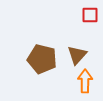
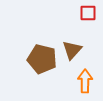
red square: moved 2 px left, 2 px up
brown triangle: moved 5 px left, 5 px up
